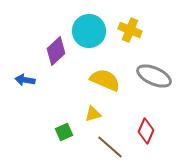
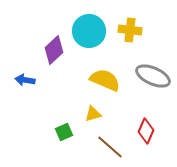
yellow cross: rotated 15 degrees counterclockwise
purple diamond: moved 2 px left, 1 px up
gray ellipse: moved 1 px left
